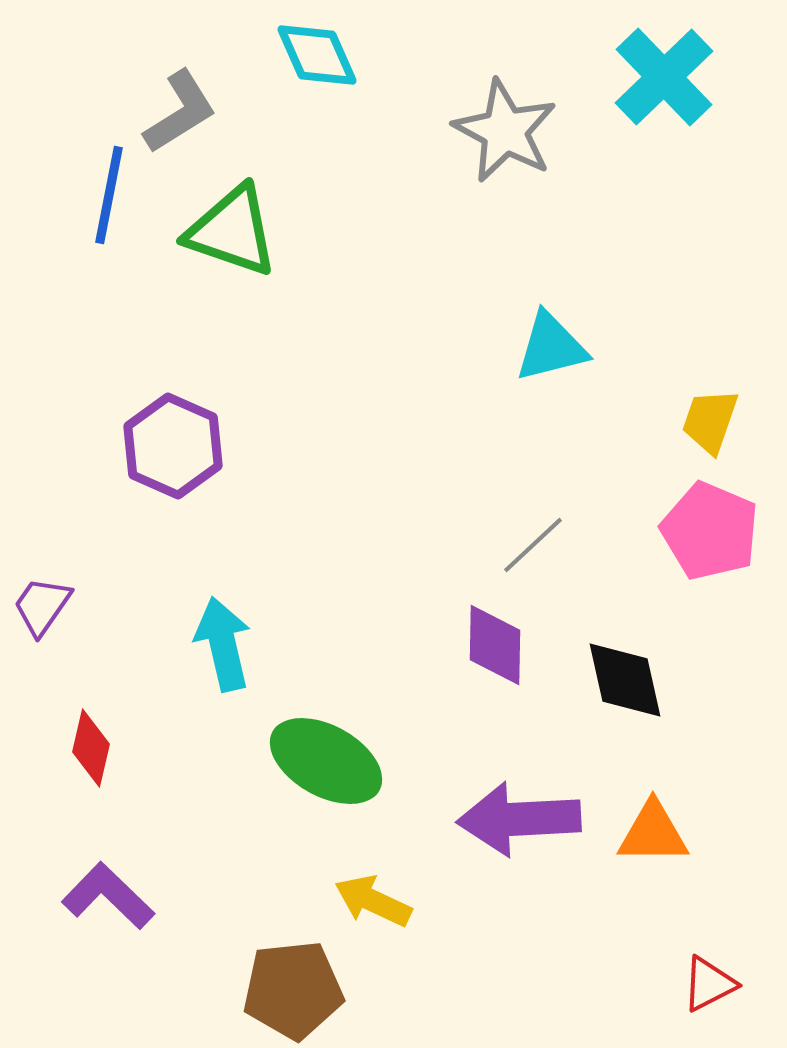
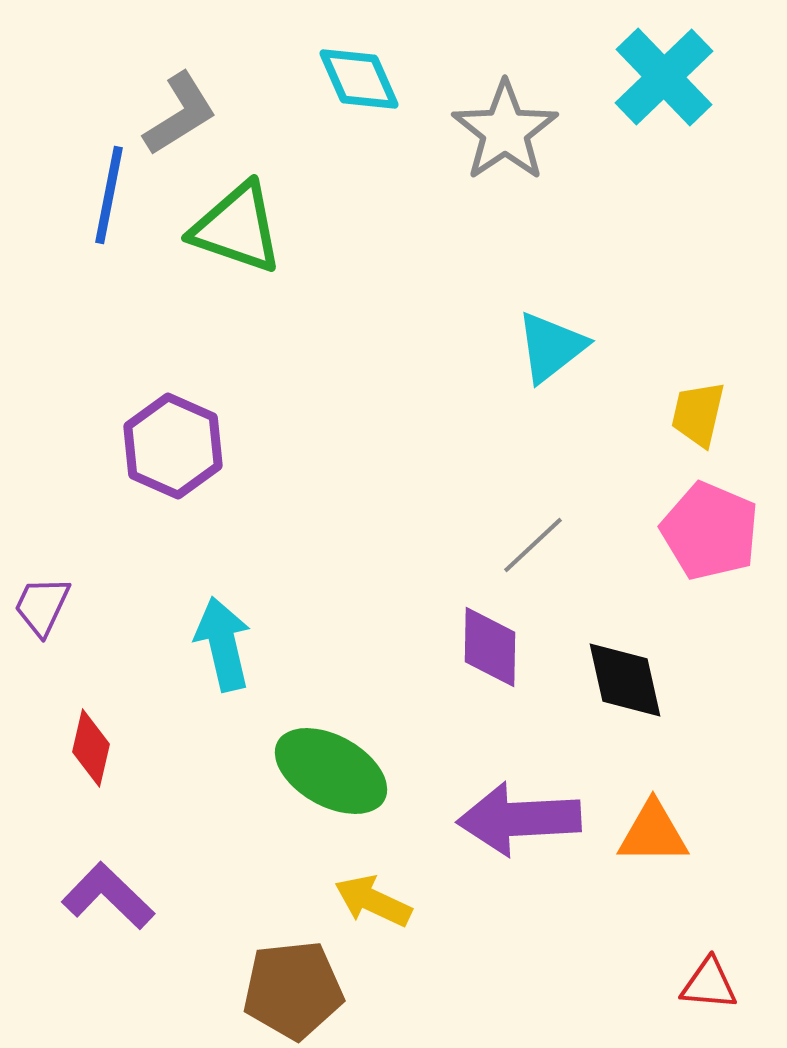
cyan diamond: moved 42 px right, 24 px down
gray L-shape: moved 2 px down
gray star: rotated 10 degrees clockwise
green triangle: moved 5 px right, 3 px up
cyan triangle: rotated 24 degrees counterclockwise
yellow trapezoid: moved 12 px left, 7 px up; rotated 6 degrees counterclockwise
purple trapezoid: rotated 10 degrees counterclockwise
purple diamond: moved 5 px left, 2 px down
green ellipse: moved 5 px right, 10 px down
red triangle: rotated 32 degrees clockwise
